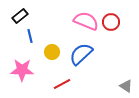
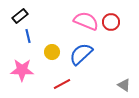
blue line: moved 2 px left
gray triangle: moved 2 px left, 1 px up
